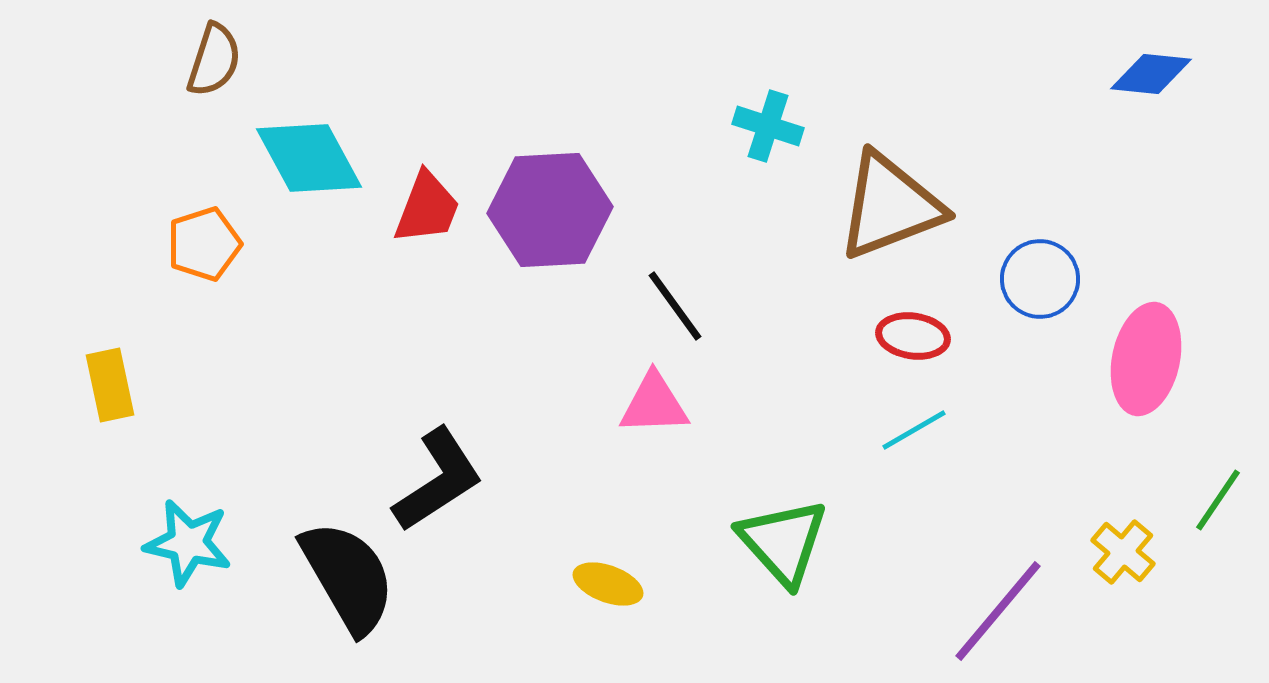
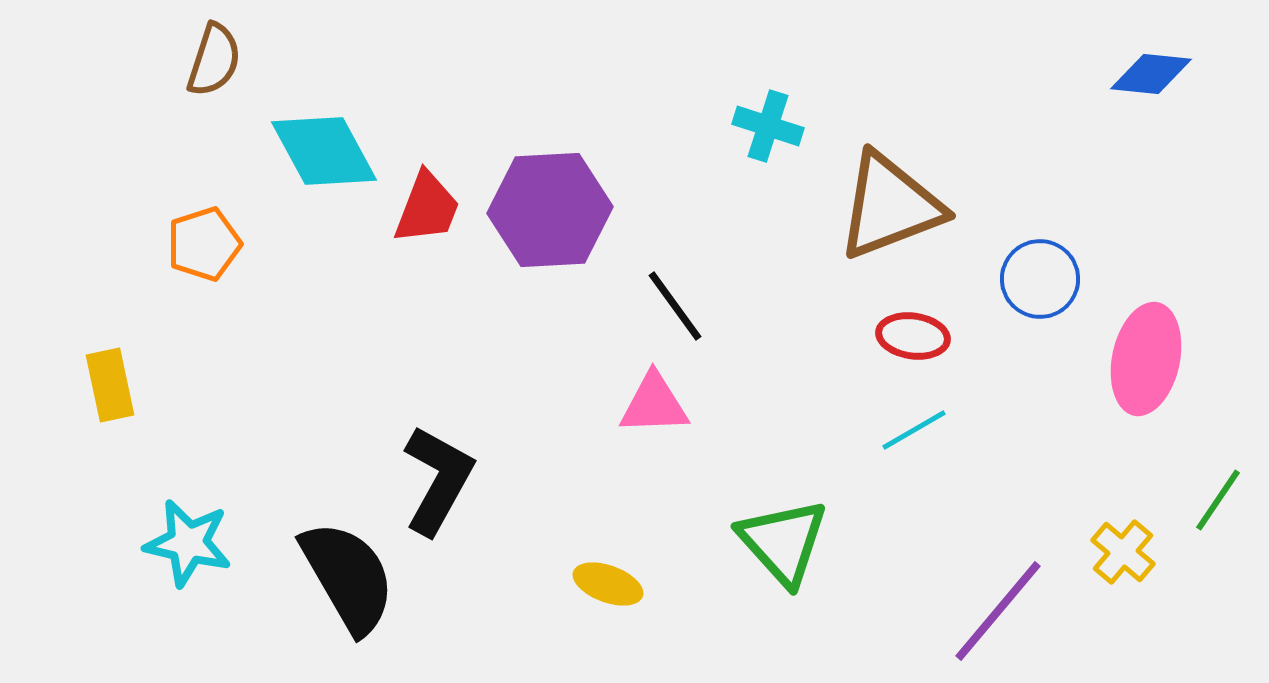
cyan diamond: moved 15 px right, 7 px up
black L-shape: rotated 28 degrees counterclockwise
